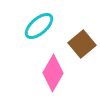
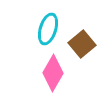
cyan ellipse: moved 9 px right, 3 px down; rotated 32 degrees counterclockwise
